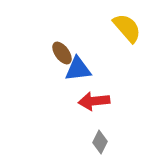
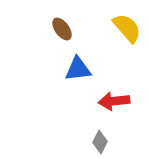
brown ellipse: moved 24 px up
red arrow: moved 20 px right
